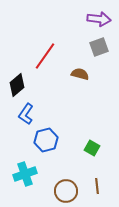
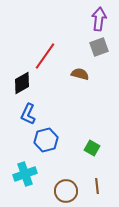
purple arrow: rotated 90 degrees counterclockwise
black diamond: moved 5 px right, 2 px up; rotated 10 degrees clockwise
blue L-shape: moved 2 px right; rotated 10 degrees counterclockwise
